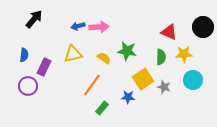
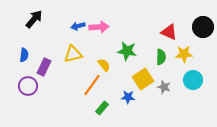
yellow semicircle: moved 7 px down; rotated 16 degrees clockwise
